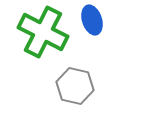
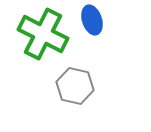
green cross: moved 2 px down
